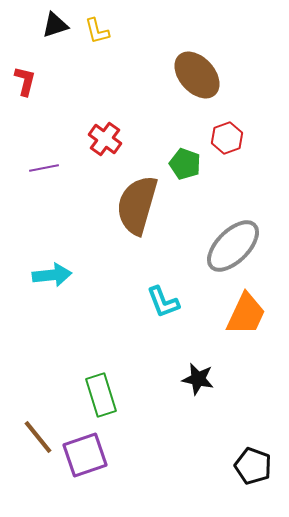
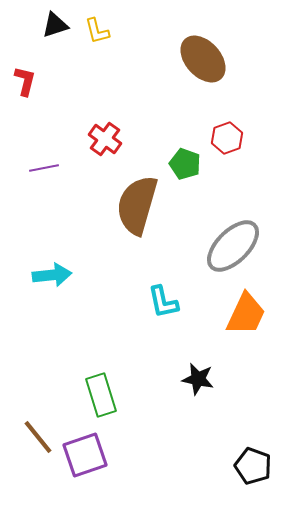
brown ellipse: moved 6 px right, 16 px up
cyan L-shape: rotated 9 degrees clockwise
